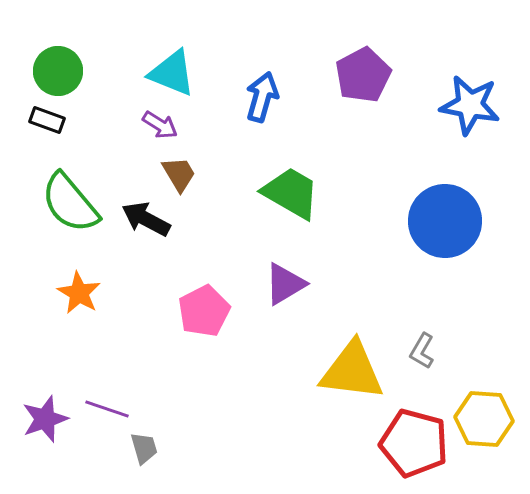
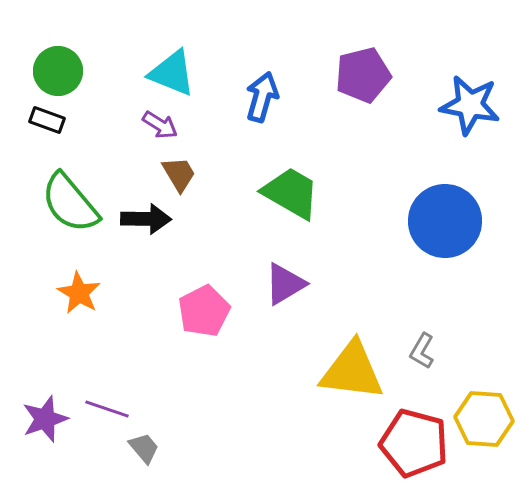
purple pentagon: rotated 14 degrees clockwise
black arrow: rotated 153 degrees clockwise
gray trapezoid: rotated 24 degrees counterclockwise
